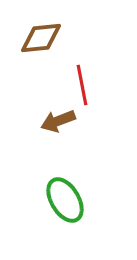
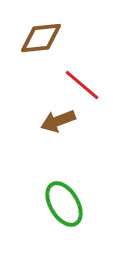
red line: rotated 39 degrees counterclockwise
green ellipse: moved 1 px left, 4 px down
